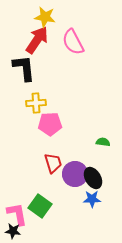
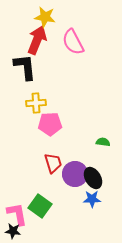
red arrow: rotated 12 degrees counterclockwise
black L-shape: moved 1 px right, 1 px up
